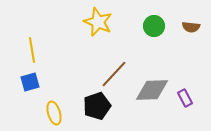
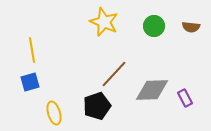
yellow star: moved 6 px right
